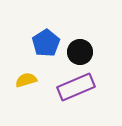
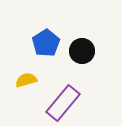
black circle: moved 2 px right, 1 px up
purple rectangle: moved 13 px left, 16 px down; rotated 27 degrees counterclockwise
